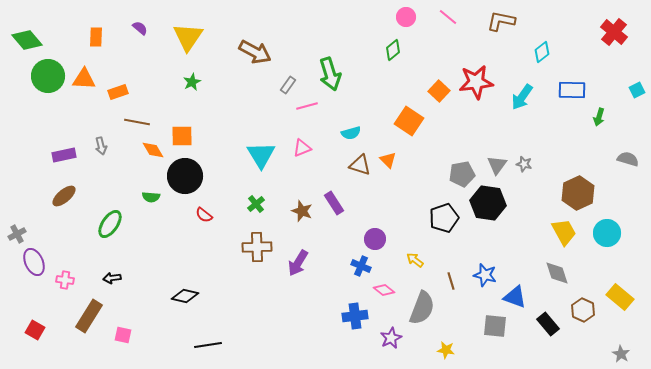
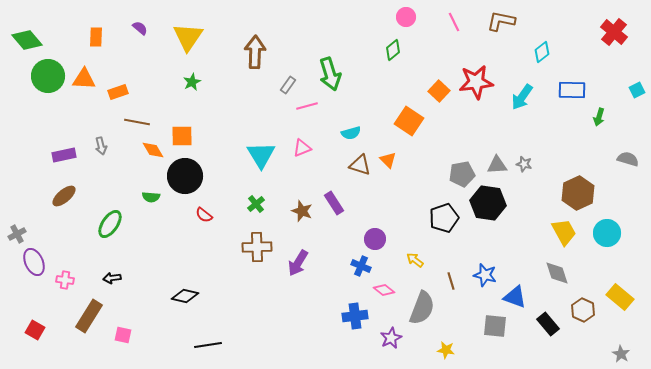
pink line at (448, 17): moved 6 px right, 5 px down; rotated 24 degrees clockwise
brown arrow at (255, 52): rotated 116 degrees counterclockwise
gray triangle at (497, 165): rotated 50 degrees clockwise
